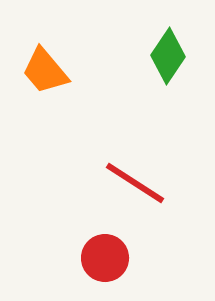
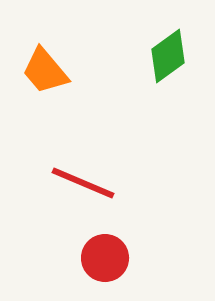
green diamond: rotated 20 degrees clockwise
red line: moved 52 px left; rotated 10 degrees counterclockwise
